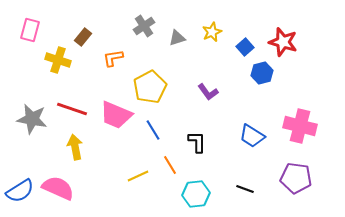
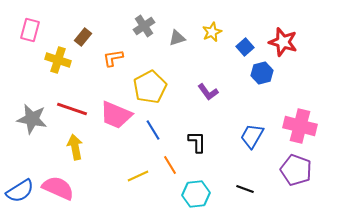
blue trapezoid: rotated 88 degrees clockwise
purple pentagon: moved 8 px up; rotated 12 degrees clockwise
